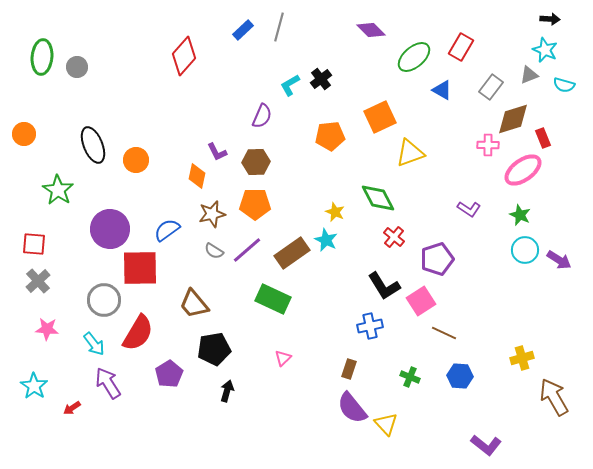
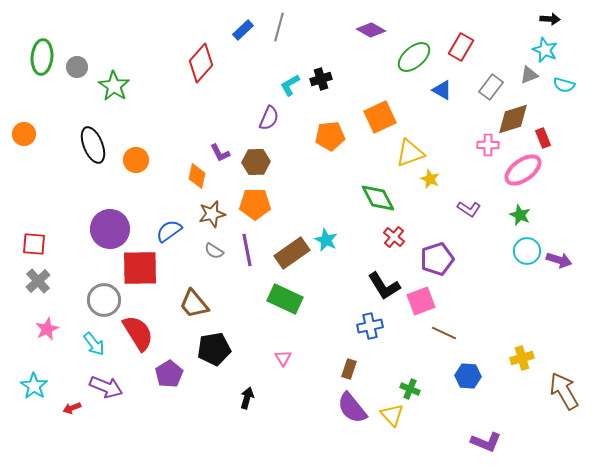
purple diamond at (371, 30): rotated 16 degrees counterclockwise
red diamond at (184, 56): moved 17 px right, 7 px down
black cross at (321, 79): rotated 20 degrees clockwise
purple semicircle at (262, 116): moved 7 px right, 2 px down
purple L-shape at (217, 152): moved 3 px right, 1 px down
green star at (58, 190): moved 56 px right, 104 px up
yellow star at (335, 212): moved 95 px right, 33 px up
blue semicircle at (167, 230): moved 2 px right, 1 px down
purple line at (247, 250): rotated 60 degrees counterclockwise
cyan circle at (525, 250): moved 2 px right, 1 px down
purple arrow at (559, 260): rotated 15 degrees counterclockwise
green rectangle at (273, 299): moved 12 px right
pink square at (421, 301): rotated 12 degrees clockwise
pink star at (47, 329): rotated 30 degrees counterclockwise
red semicircle at (138, 333): rotated 63 degrees counterclockwise
pink triangle at (283, 358): rotated 18 degrees counterclockwise
blue hexagon at (460, 376): moved 8 px right
green cross at (410, 377): moved 12 px down
purple arrow at (108, 383): moved 2 px left, 4 px down; rotated 144 degrees clockwise
black arrow at (227, 391): moved 20 px right, 7 px down
brown arrow at (554, 397): moved 10 px right, 6 px up
red arrow at (72, 408): rotated 12 degrees clockwise
yellow triangle at (386, 424): moved 6 px right, 9 px up
purple L-shape at (486, 445): moved 3 px up; rotated 16 degrees counterclockwise
